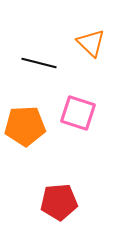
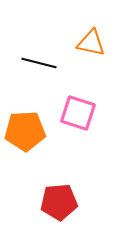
orange triangle: rotated 32 degrees counterclockwise
orange pentagon: moved 5 px down
